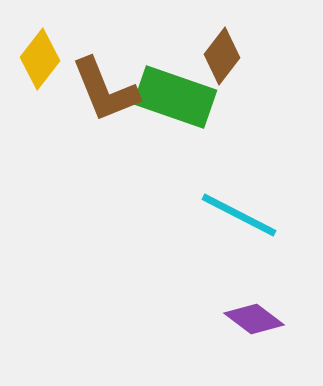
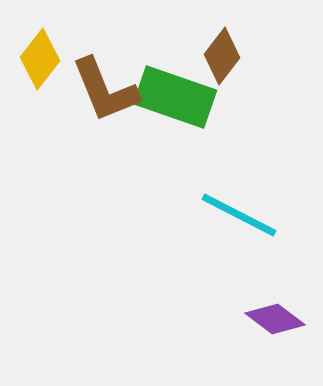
purple diamond: moved 21 px right
